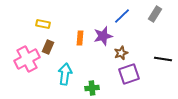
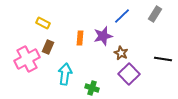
yellow rectangle: moved 1 px up; rotated 16 degrees clockwise
brown star: rotated 24 degrees counterclockwise
purple square: rotated 25 degrees counterclockwise
green cross: rotated 24 degrees clockwise
